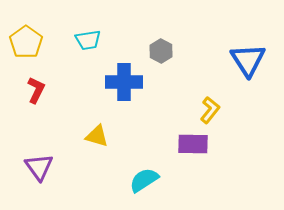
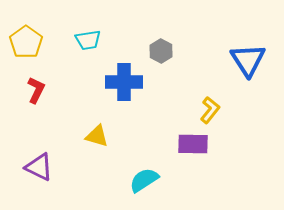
purple triangle: rotated 28 degrees counterclockwise
